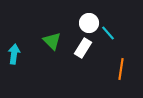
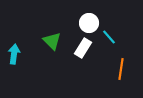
cyan line: moved 1 px right, 4 px down
